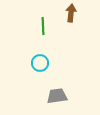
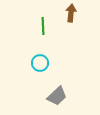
gray trapezoid: rotated 145 degrees clockwise
